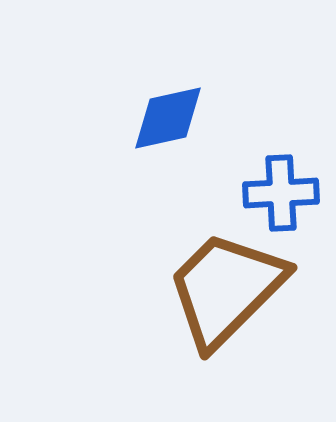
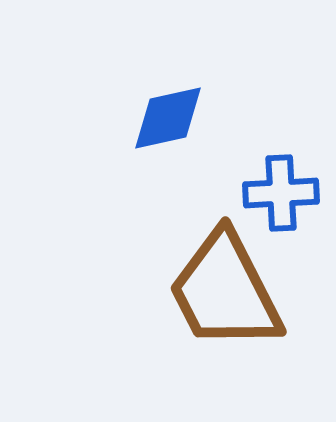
brown trapezoid: moved 1 px left, 2 px down; rotated 72 degrees counterclockwise
